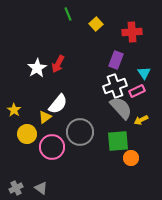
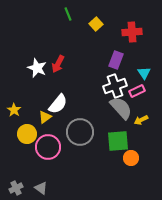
white star: rotated 18 degrees counterclockwise
pink circle: moved 4 px left
